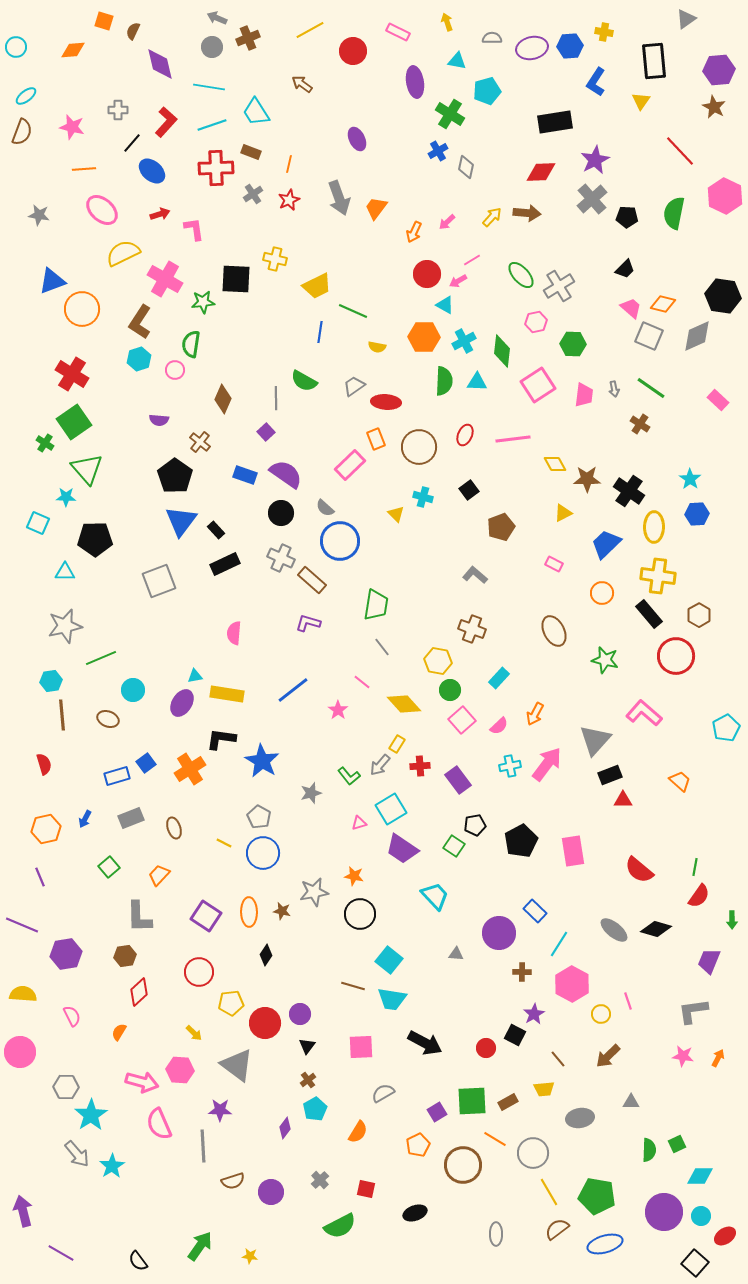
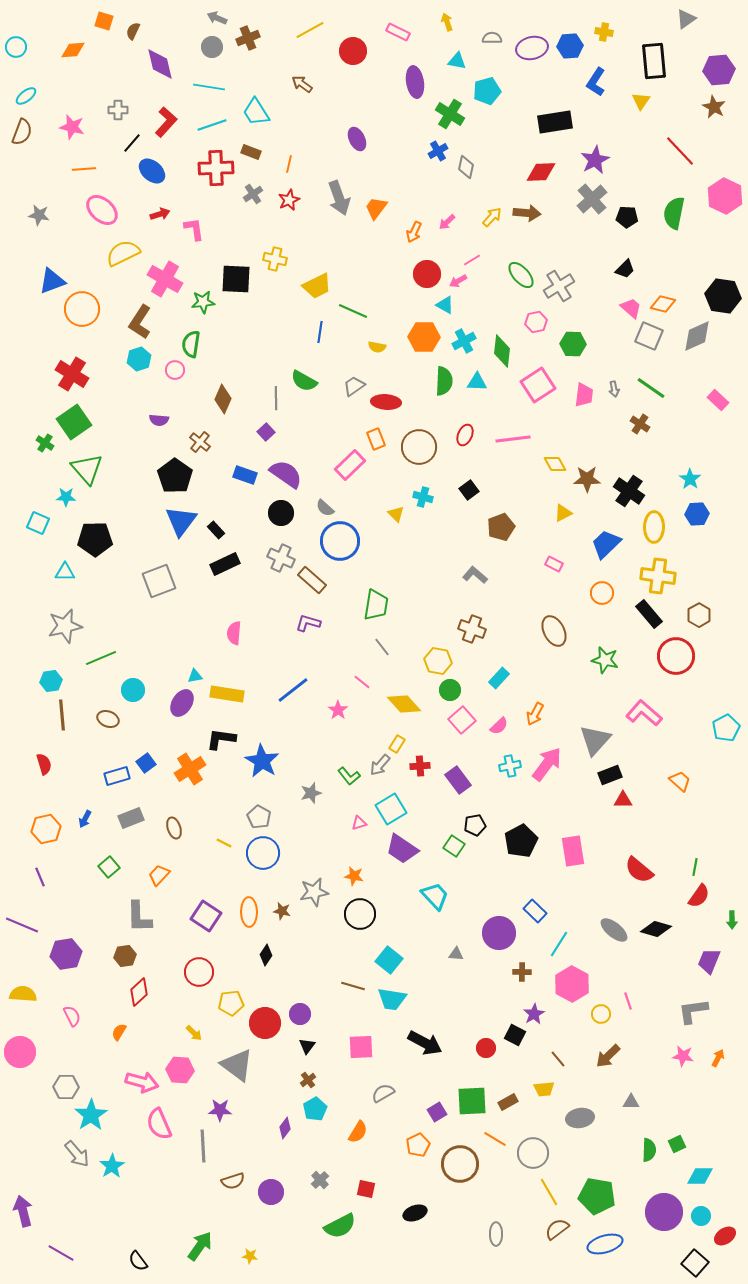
brown circle at (463, 1165): moved 3 px left, 1 px up
